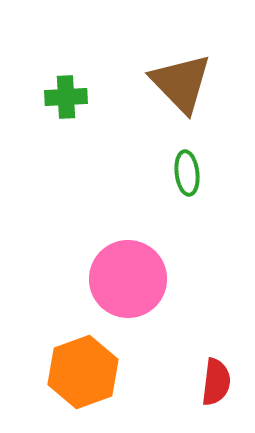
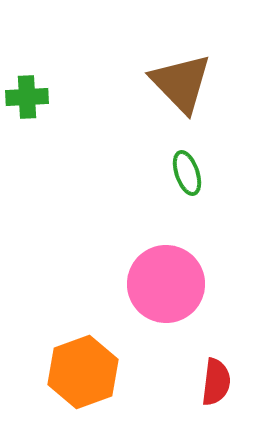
green cross: moved 39 px left
green ellipse: rotated 12 degrees counterclockwise
pink circle: moved 38 px right, 5 px down
